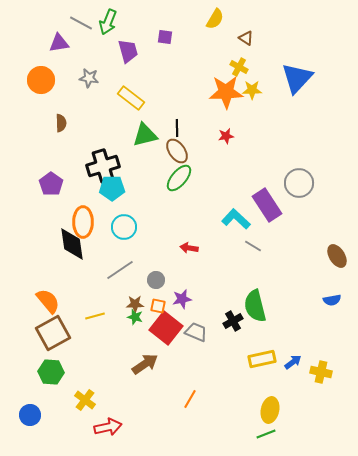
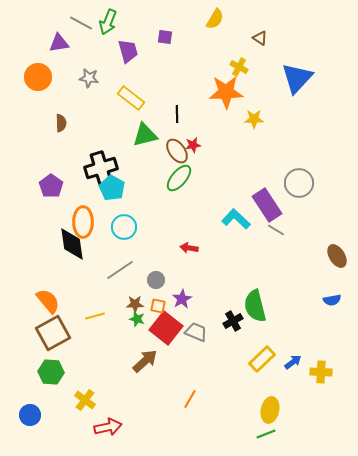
brown triangle at (246, 38): moved 14 px right
orange circle at (41, 80): moved 3 px left, 3 px up
yellow star at (252, 90): moved 2 px right, 29 px down
black line at (177, 128): moved 14 px up
red star at (226, 136): moved 33 px left, 9 px down
black cross at (103, 166): moved 2 px left, 2 px down
purple pentagon at (51, 184): moved 2 px down
cyan pentagon at (112, 188): rotated 30 degrees clockwise
gray line at (253, 246): moved 23 px right, 16 px up
purple star at (182, 299): rotated 18 degrees counterclockwise
green star at (135, 317): moved 2 px right, 2 px down
yellow rectangle at (262, 359): rotated 32 degrees counterclockwise
brown arrow at (145, 364): moved 3 px up; rotated 8 degrees counterclockwise
yellow cross at (321, 372): rotated 10 degrees counterclockwise
